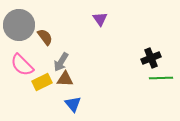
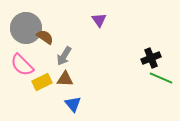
purple triangle: moved 1 px left, 1 px down
gray circle: moved 7 px right, 3 px down
brown semicircle: rotated 18 degrees counterclockwise
gray arrow: moved 3 px right, 6 px up
green line: rotated 25 degrees clockwise
